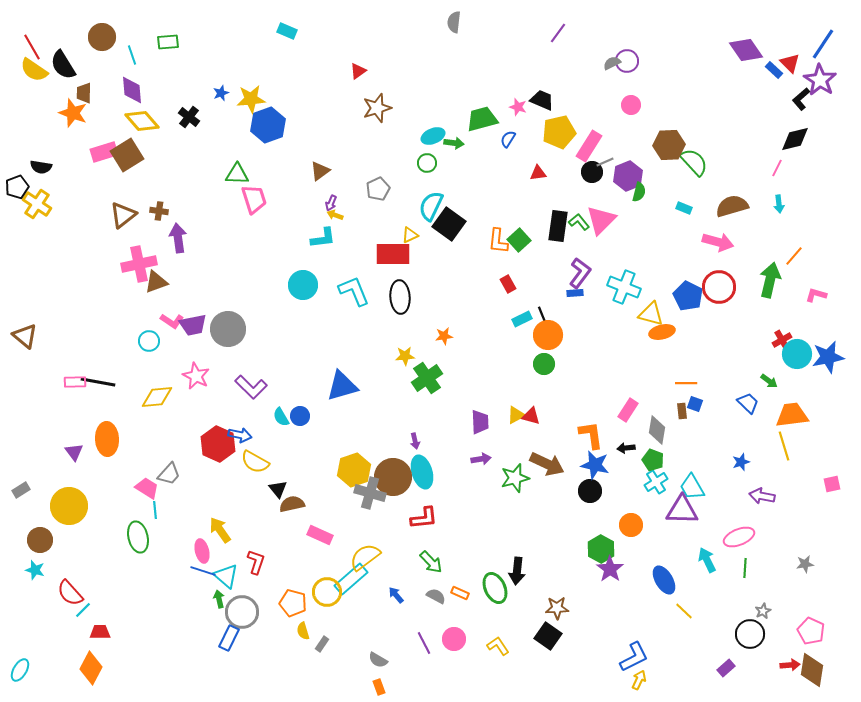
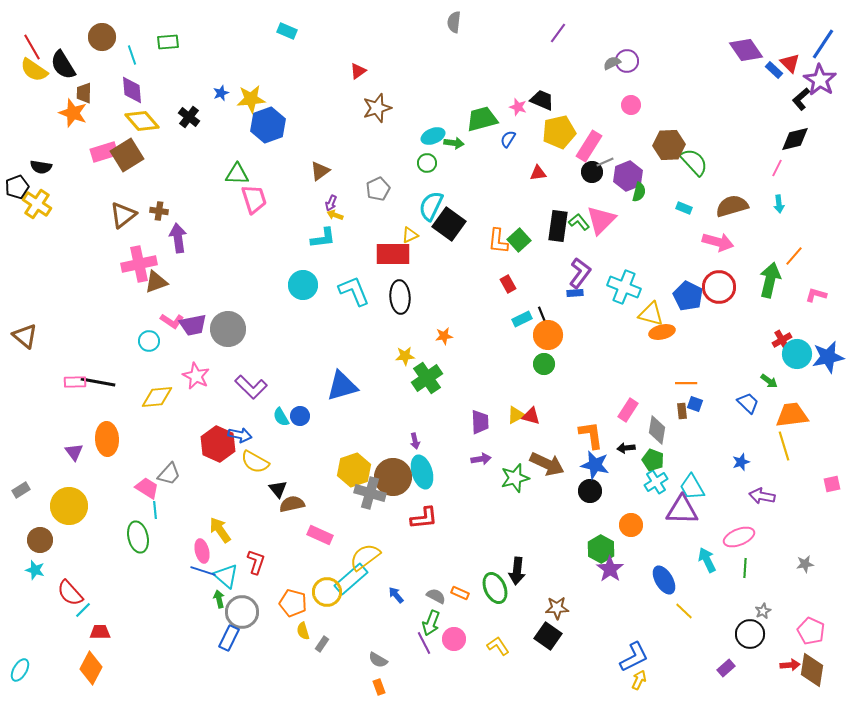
green arrow at (431, 562): moved 61 px down; rotated 65 degrees clockwise
